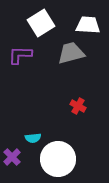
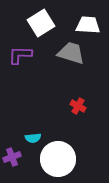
gray trapezoid: rotated 32 degrees clockwise
purple cross: rotated 24 degrees clockwise
